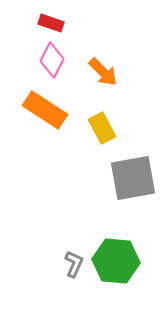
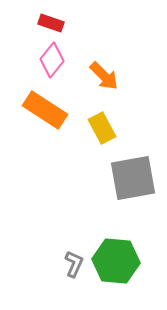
pink diamond: rotated 12 degrees clockwise
orange arrow: moved 1 px right, 4 px down
